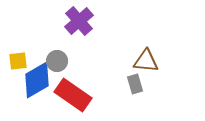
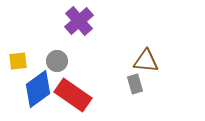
blue diamond: moved 1 px right, 9 px down; rotated 6 degrees counterclockwise
